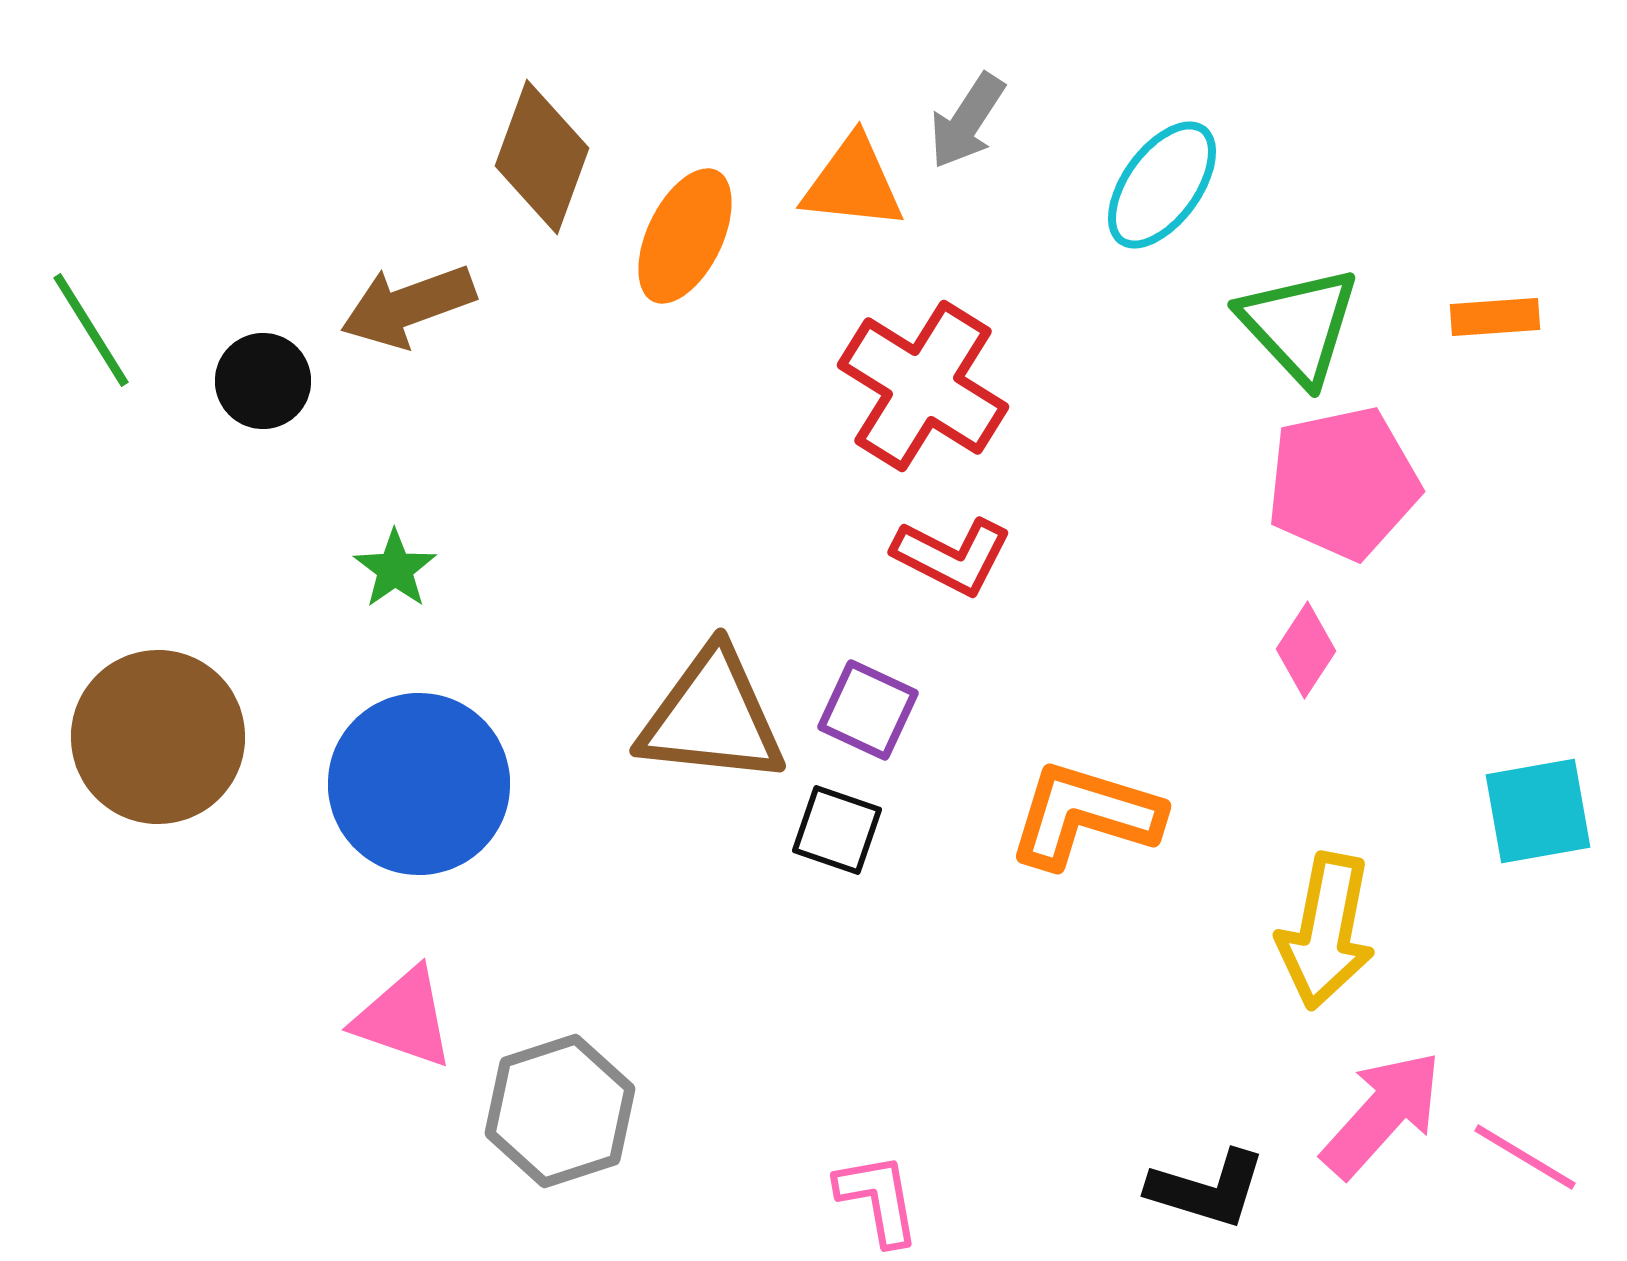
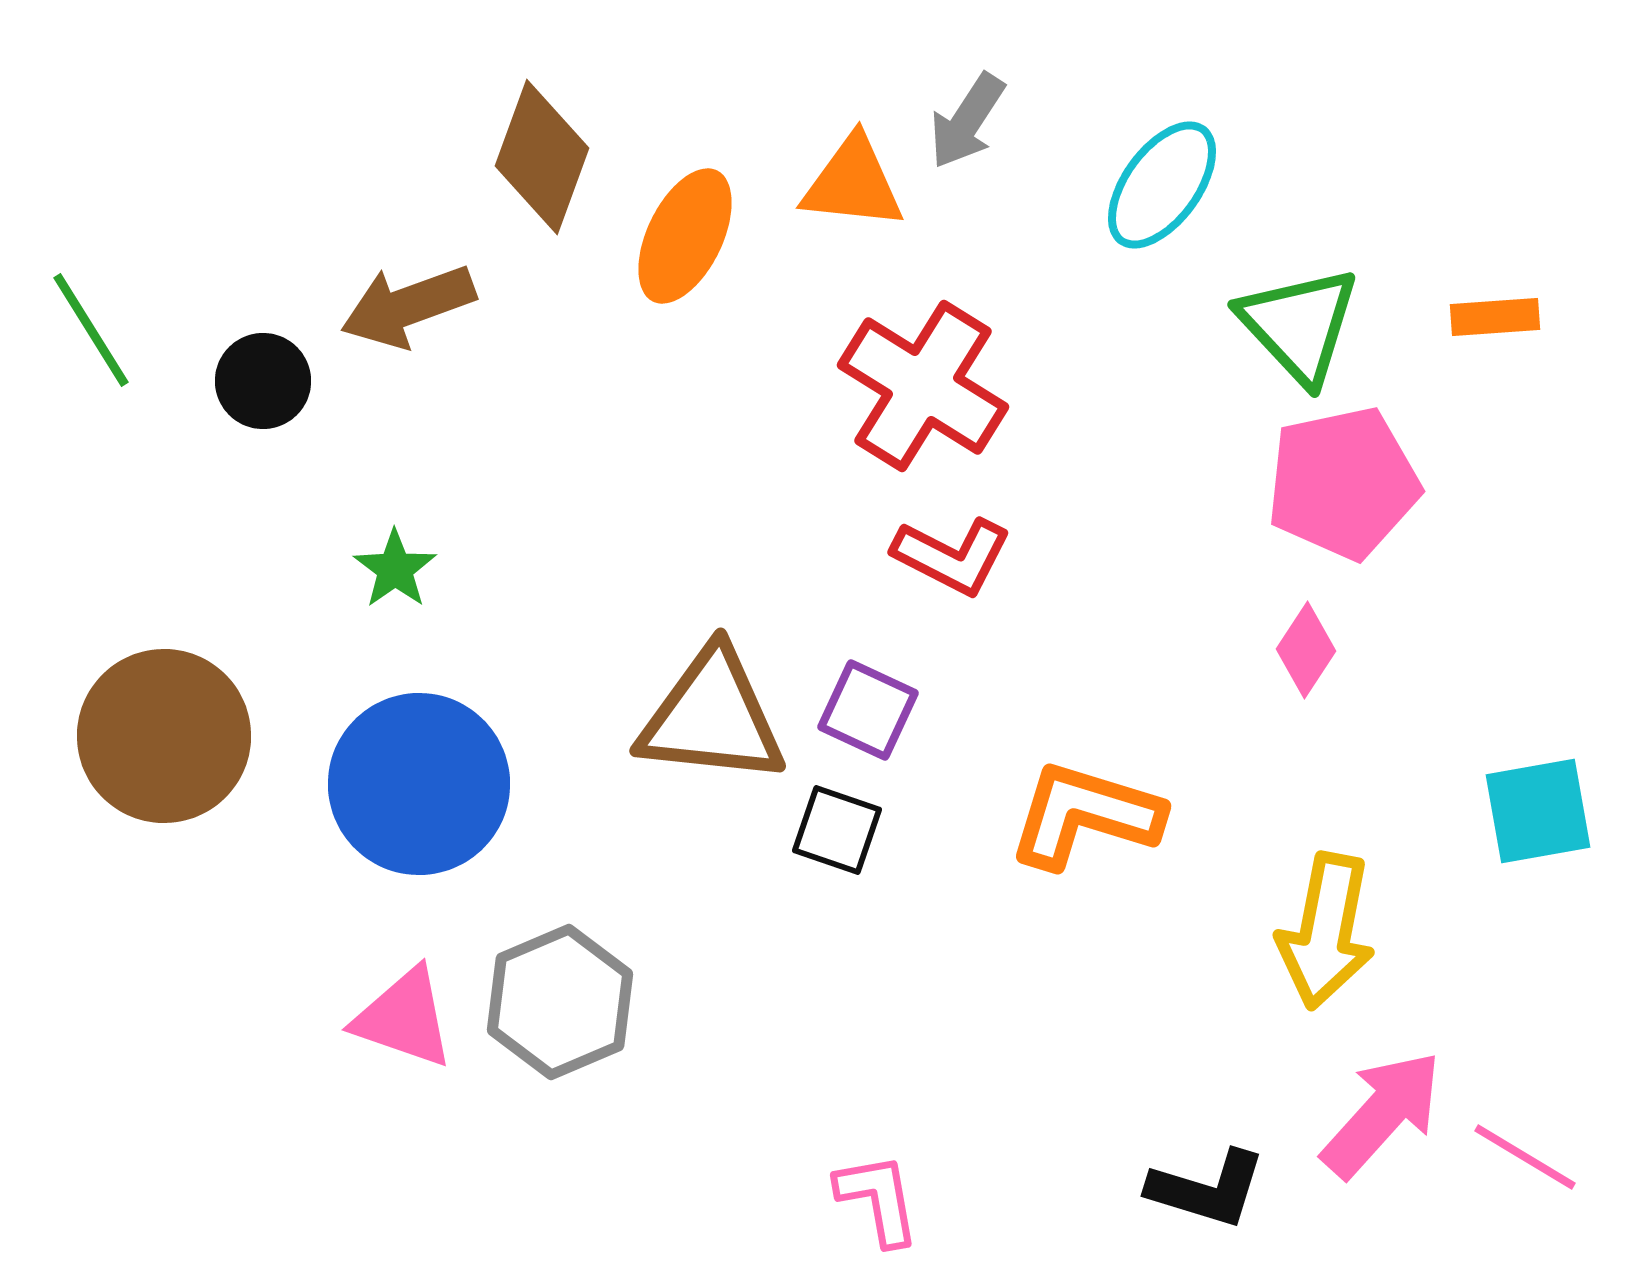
brown circle: moved 6 px right, 1 px up
gray hexagon: moved 109 px up; rotated 5 degrees counterclockwise
